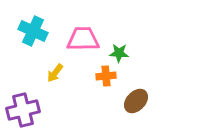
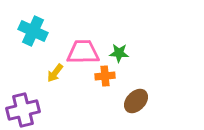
pink trapezoid: moved 13 px down
orange cross: moved 1 px left
